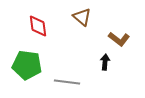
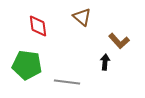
brown L-shape: moved 2 px down; rotated 10 degrees clockwise
